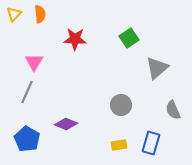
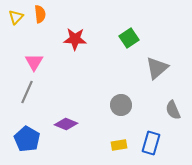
yellow triangle: moved 2 px right, 3 px down
